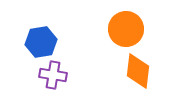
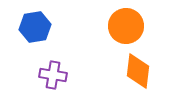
orange circle: moved 3 px up
blue hexagon: moved 6 px left, 15 px up
